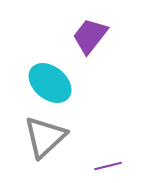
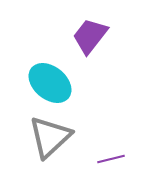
gray triangle: moved 5 px right
purple line: moved 3 px right, 7 px up
